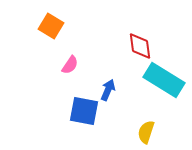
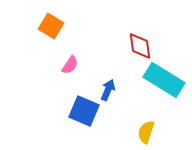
blue square: rotated 12 degrees clockwise
